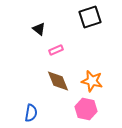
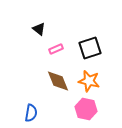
black square: moved 31 px down
pink rectangle: moved 1 px up
orange star: moved 3 px left
